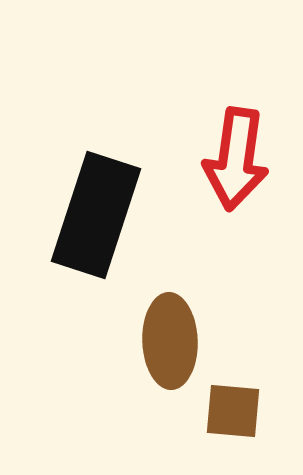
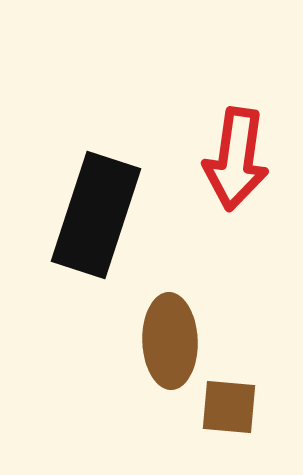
brown square: moved 4 px left, 4 px up
